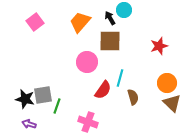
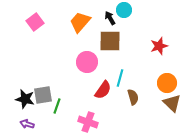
purple arrow: moved 2 px left
